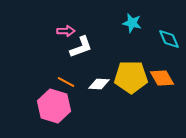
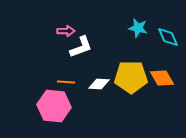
cyan star: moved 6 px right, 5 px down
cyan diamond: moved 1 px left, 2 px up
orange line: rotated 24 degrees counterclockwise
pink hexagon: rotated 12 degrees counterclockwise
